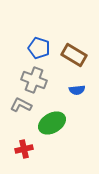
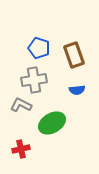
brown rectangle: rotated 40 degrees clockwise
gray cross: rotated 30 degrees counterclockwise
red cross: moved 3 px left
